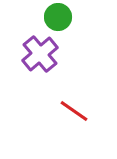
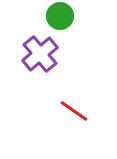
green circle: moved 2 px right, 1 px up
